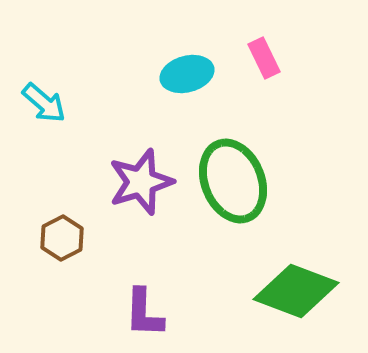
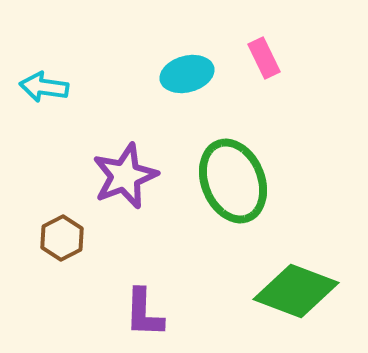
cyan arrow: moved 16 px up; rotated 147 degrees clockwise
purple star: moved 16 px left, 6 px up; rotated 4 degrees counterclockwise
